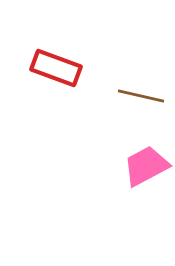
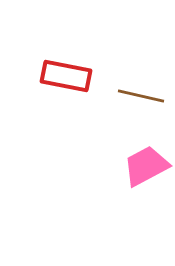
red rectangle: moved 10 px right, 8 px down; rotated 9 degrees counterclockwise
